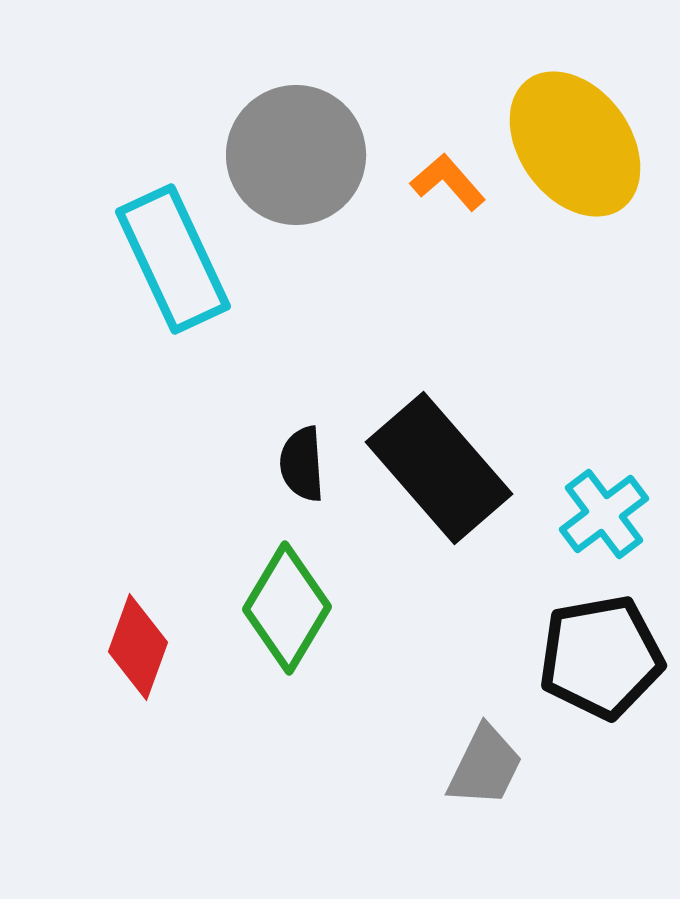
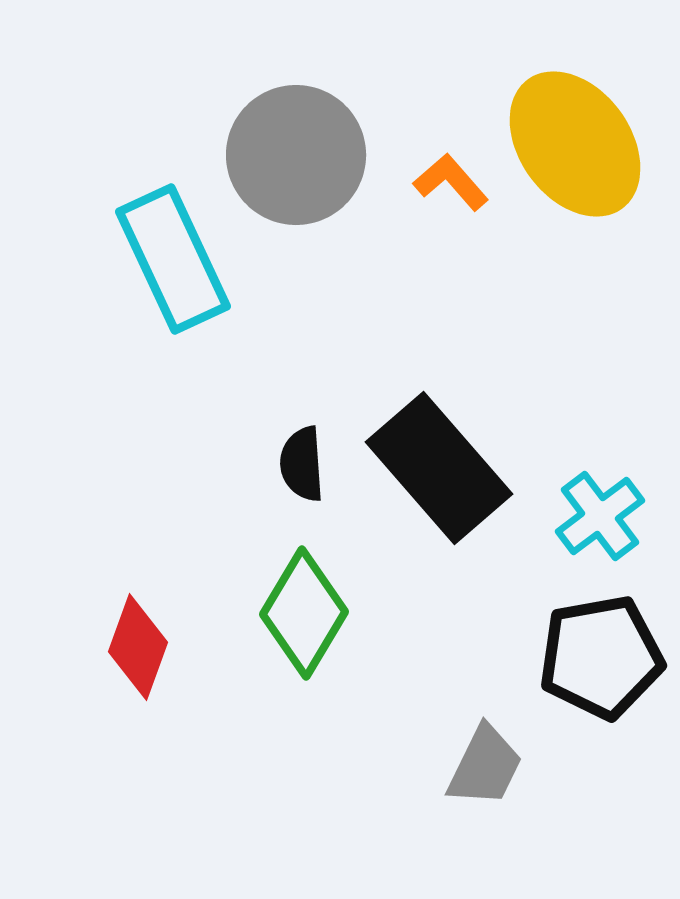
orange L-shape: moved 3 px right
cyan cross: moved 4 px left, 2 px down
green diamond: moved 17 px right, 5 px down
